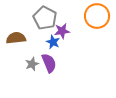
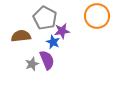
brown semicircle: moved 5 px right, 2 px up
purple semicircle: moved 2 px left, 3 px up
